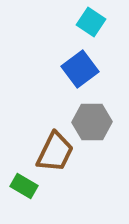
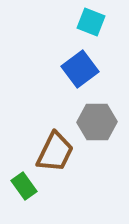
cyan square: rotated 12 degrees counterclockwise
gray hexagon: moved 5 px right
green rectangle: rotated 24 degrees clockwise
